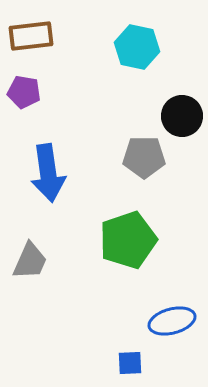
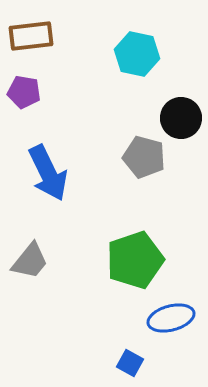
cyan hexagon: moved 7 px down
black circle: moved 1 px left, 2 px down
gray pentagon: rotated 15 degrees clockwise
blue arrow: rotated 18 degrees counterclockwise
green pentagon: moved 7 px right, 20 px down
gray trapezoid: rotated 15 degrees clockwise
blue ellipse: moved 1 px left, 3 px up
blue square: rotated 32 degrees clockwise
